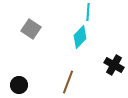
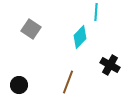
cyan line: moved 8 px right
black cross: moved 4 px left
